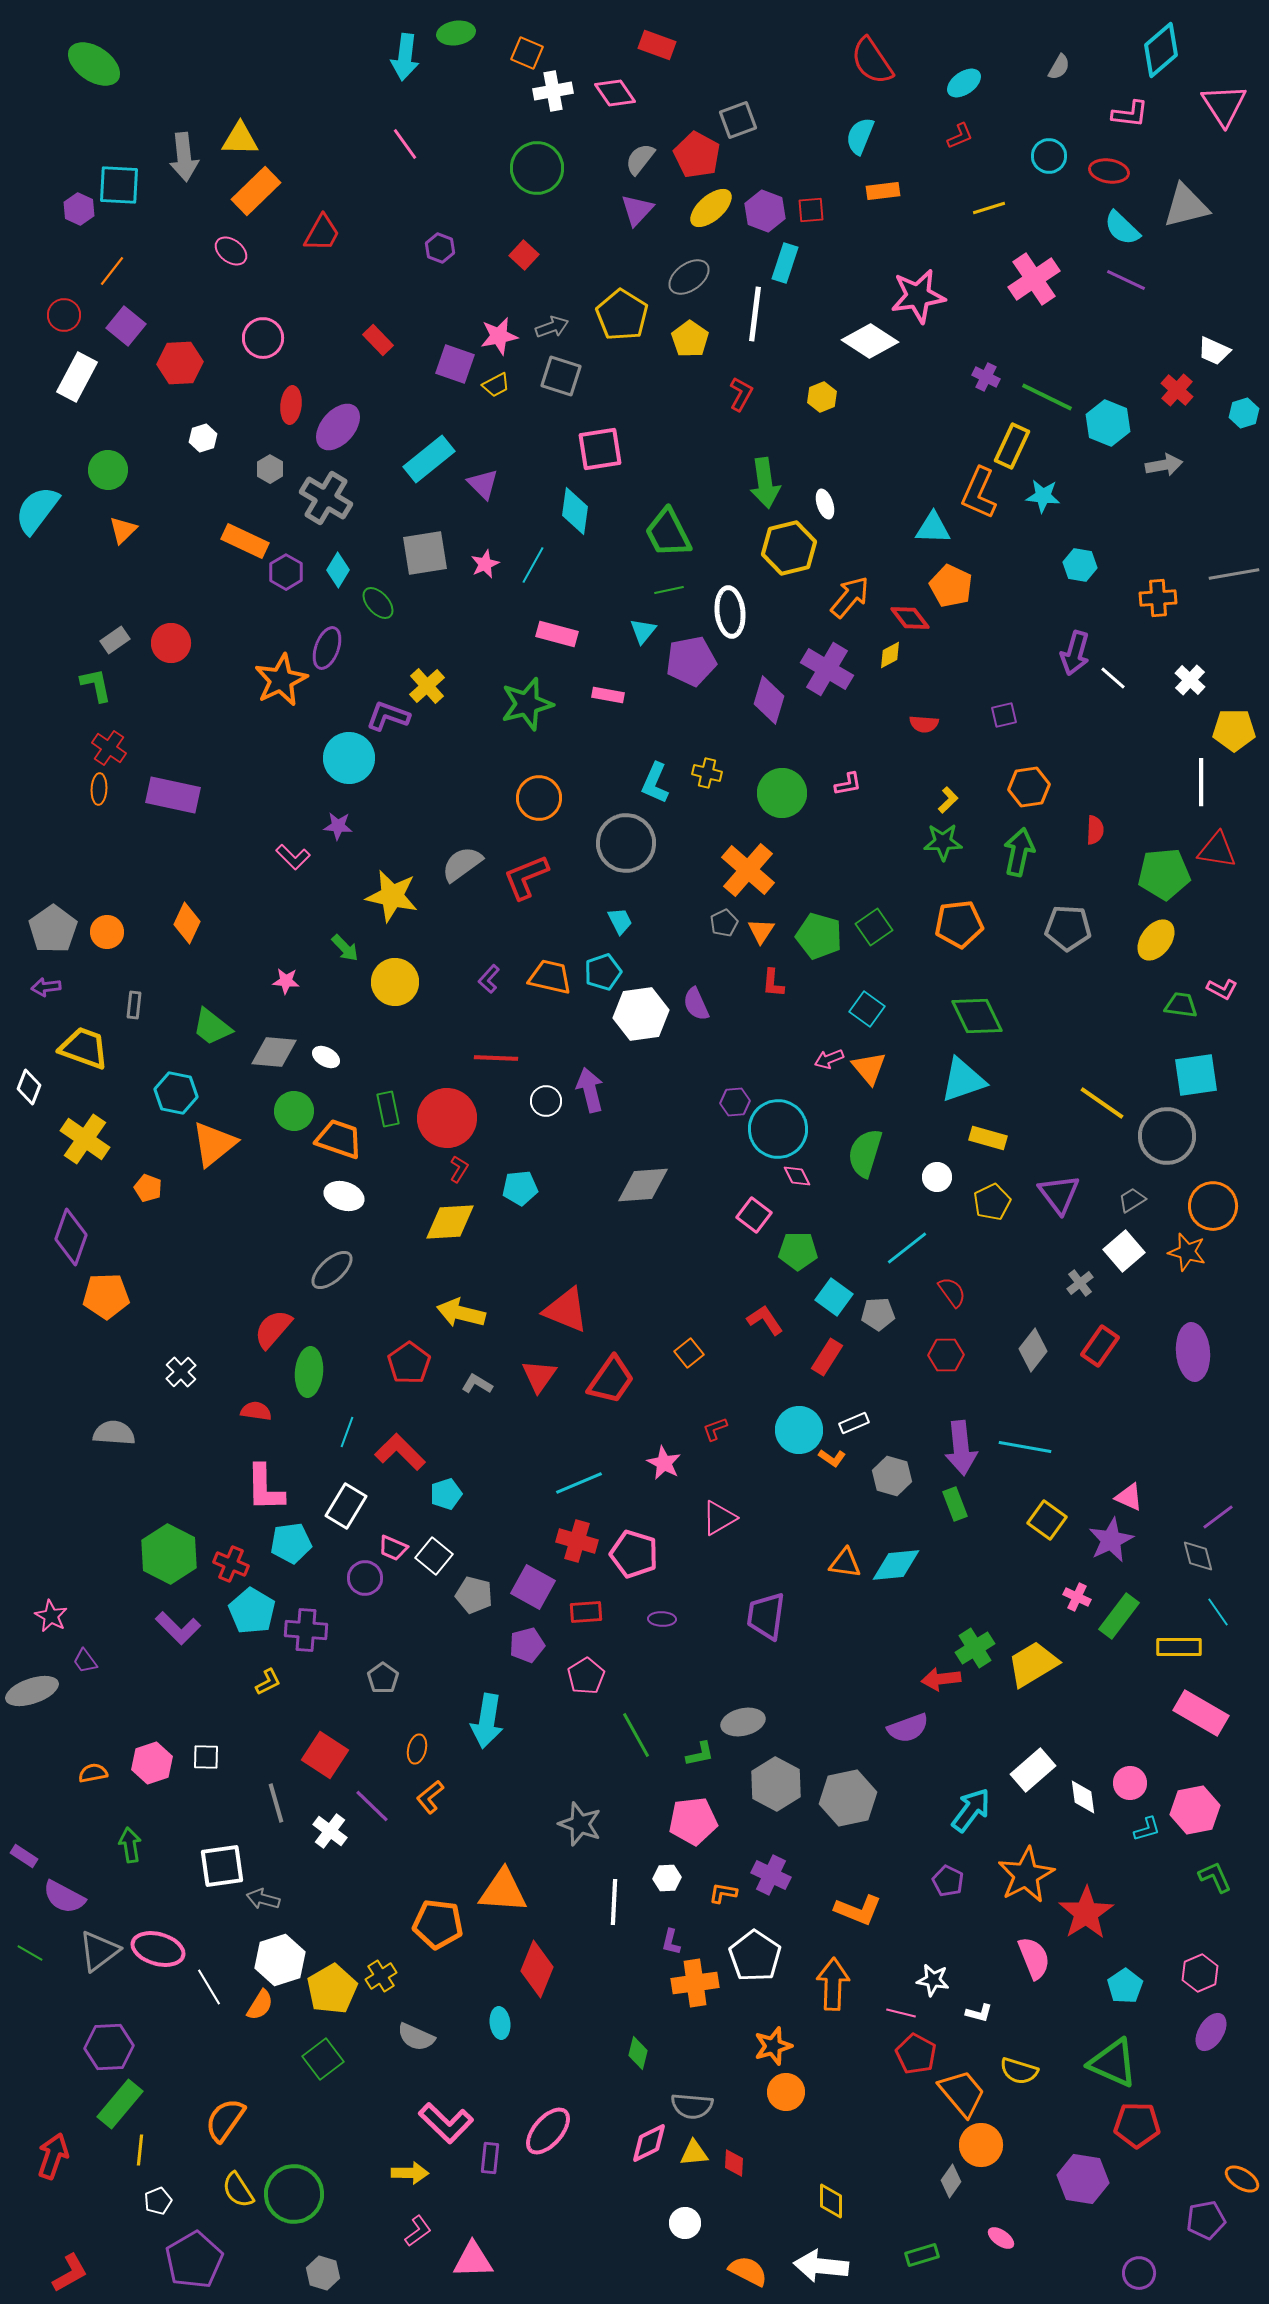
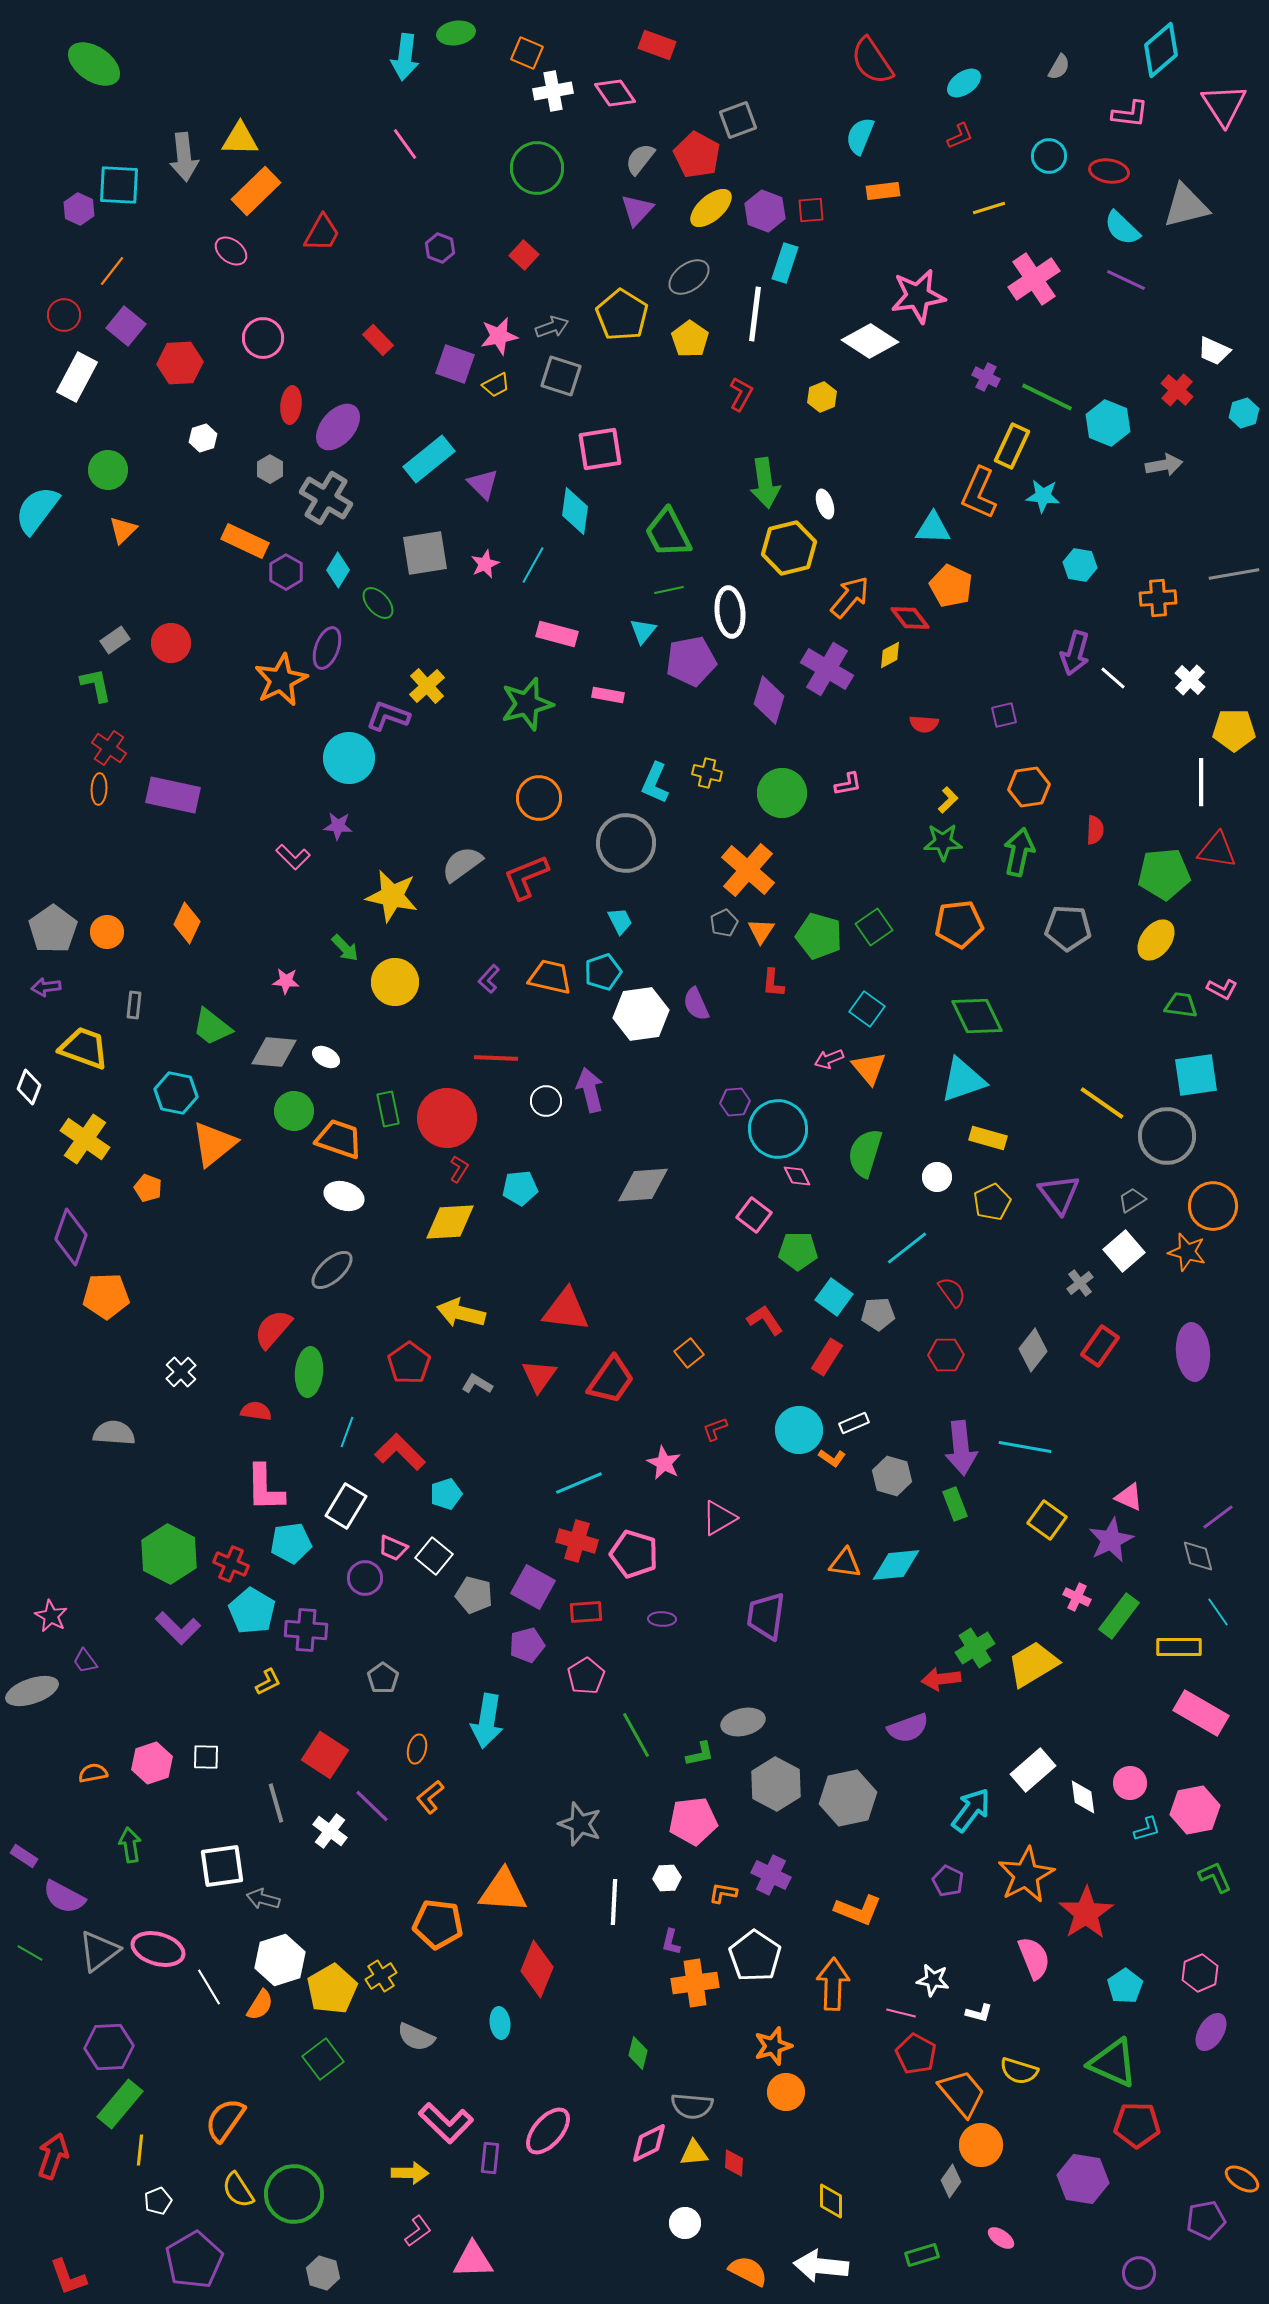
red triangle at (566, 1310): rotated 15 degrees counterclockwise
red L-shape at (70, 2273): moved 2 px left, 4 px down; rotated 99 degrees clockwise
